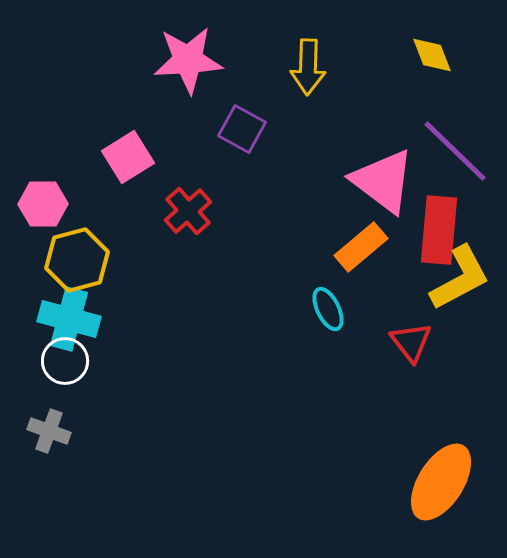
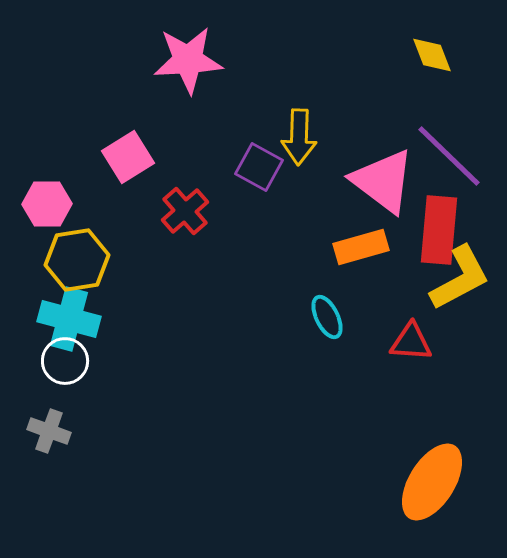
yellow arrow: moved 9 px left, 70 px down
purple square: moved 17 px right, 38 px down
purple line: moved 6 px left, 5 px down
pink hexagon: moved 4 px right
red cross: moved 3 px left
orange rectangle: rotated 24 degrees clockwise
yellow hexagon: rotated 6 degrees clockwise
cyan ellipse: moved 1 px left, 8 px down
red triangle: rotated 48 degrees counterclockwise
orange ellipse: moved 9 px left
